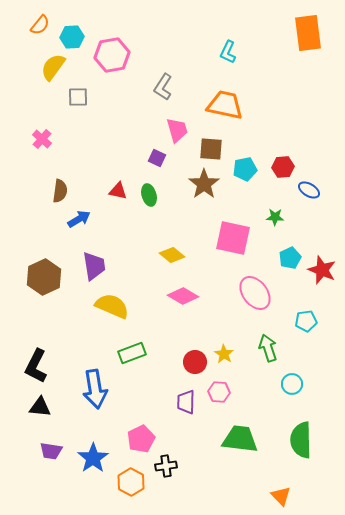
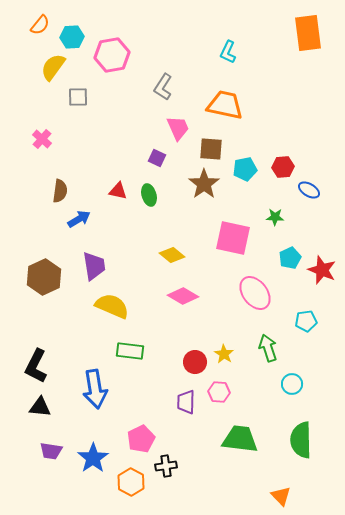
pink trapezoid at (177, 130): moved 1 px right, 2 px up; rotated 8 degrees counterclockwise
green rectangle at (132, 353): moved 2 px left, 2 px up; rotated 28 degrees clockwise
